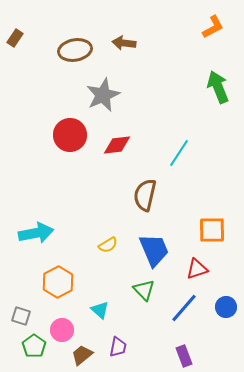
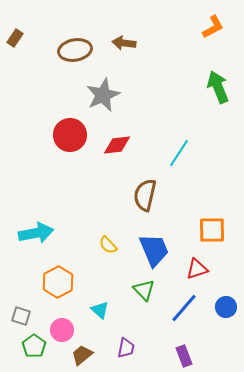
yellow semicircle: rotated 78 degrees clockwise
purple trapezoid: moved 8 px right, 1 px down
